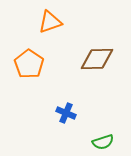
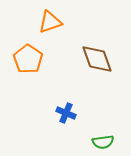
brown diamond: rotated 72 degrees clockwise
orange pentagon: moved 1 px left, 5 px up
green semicircle: rotated 10 degrees clockwise
